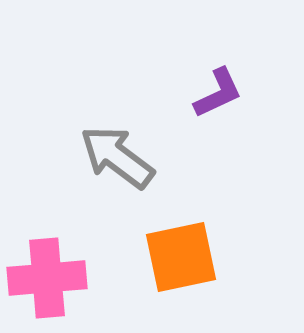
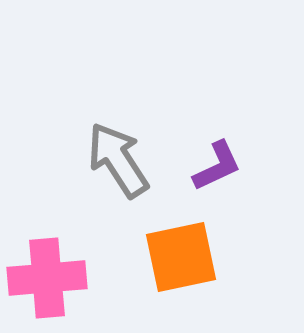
purple L-shape: moved 1 px left, 73 px down
gray arrow: moved 1 px right, 3 px down; rotated 20 degrees clockwise
